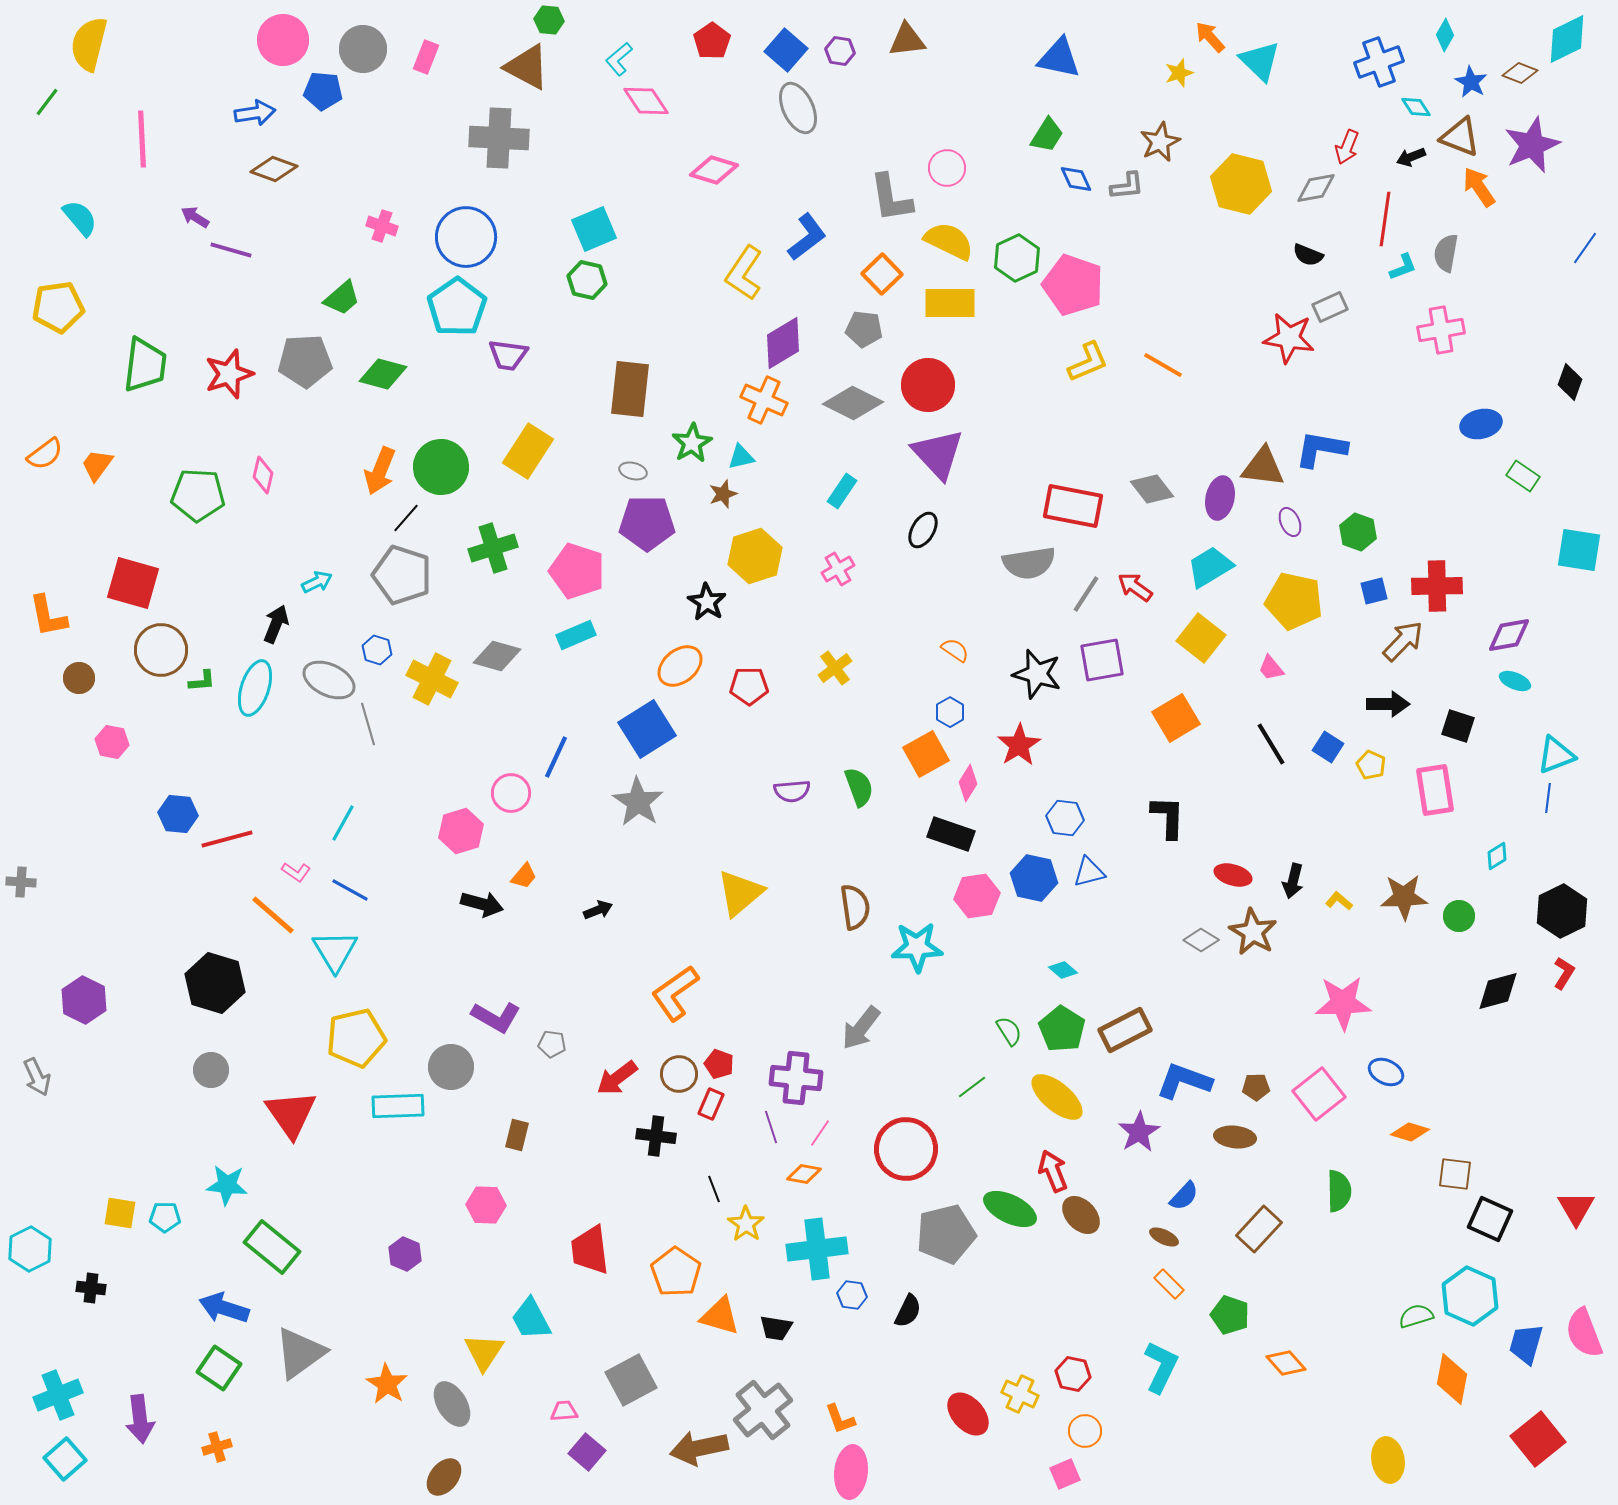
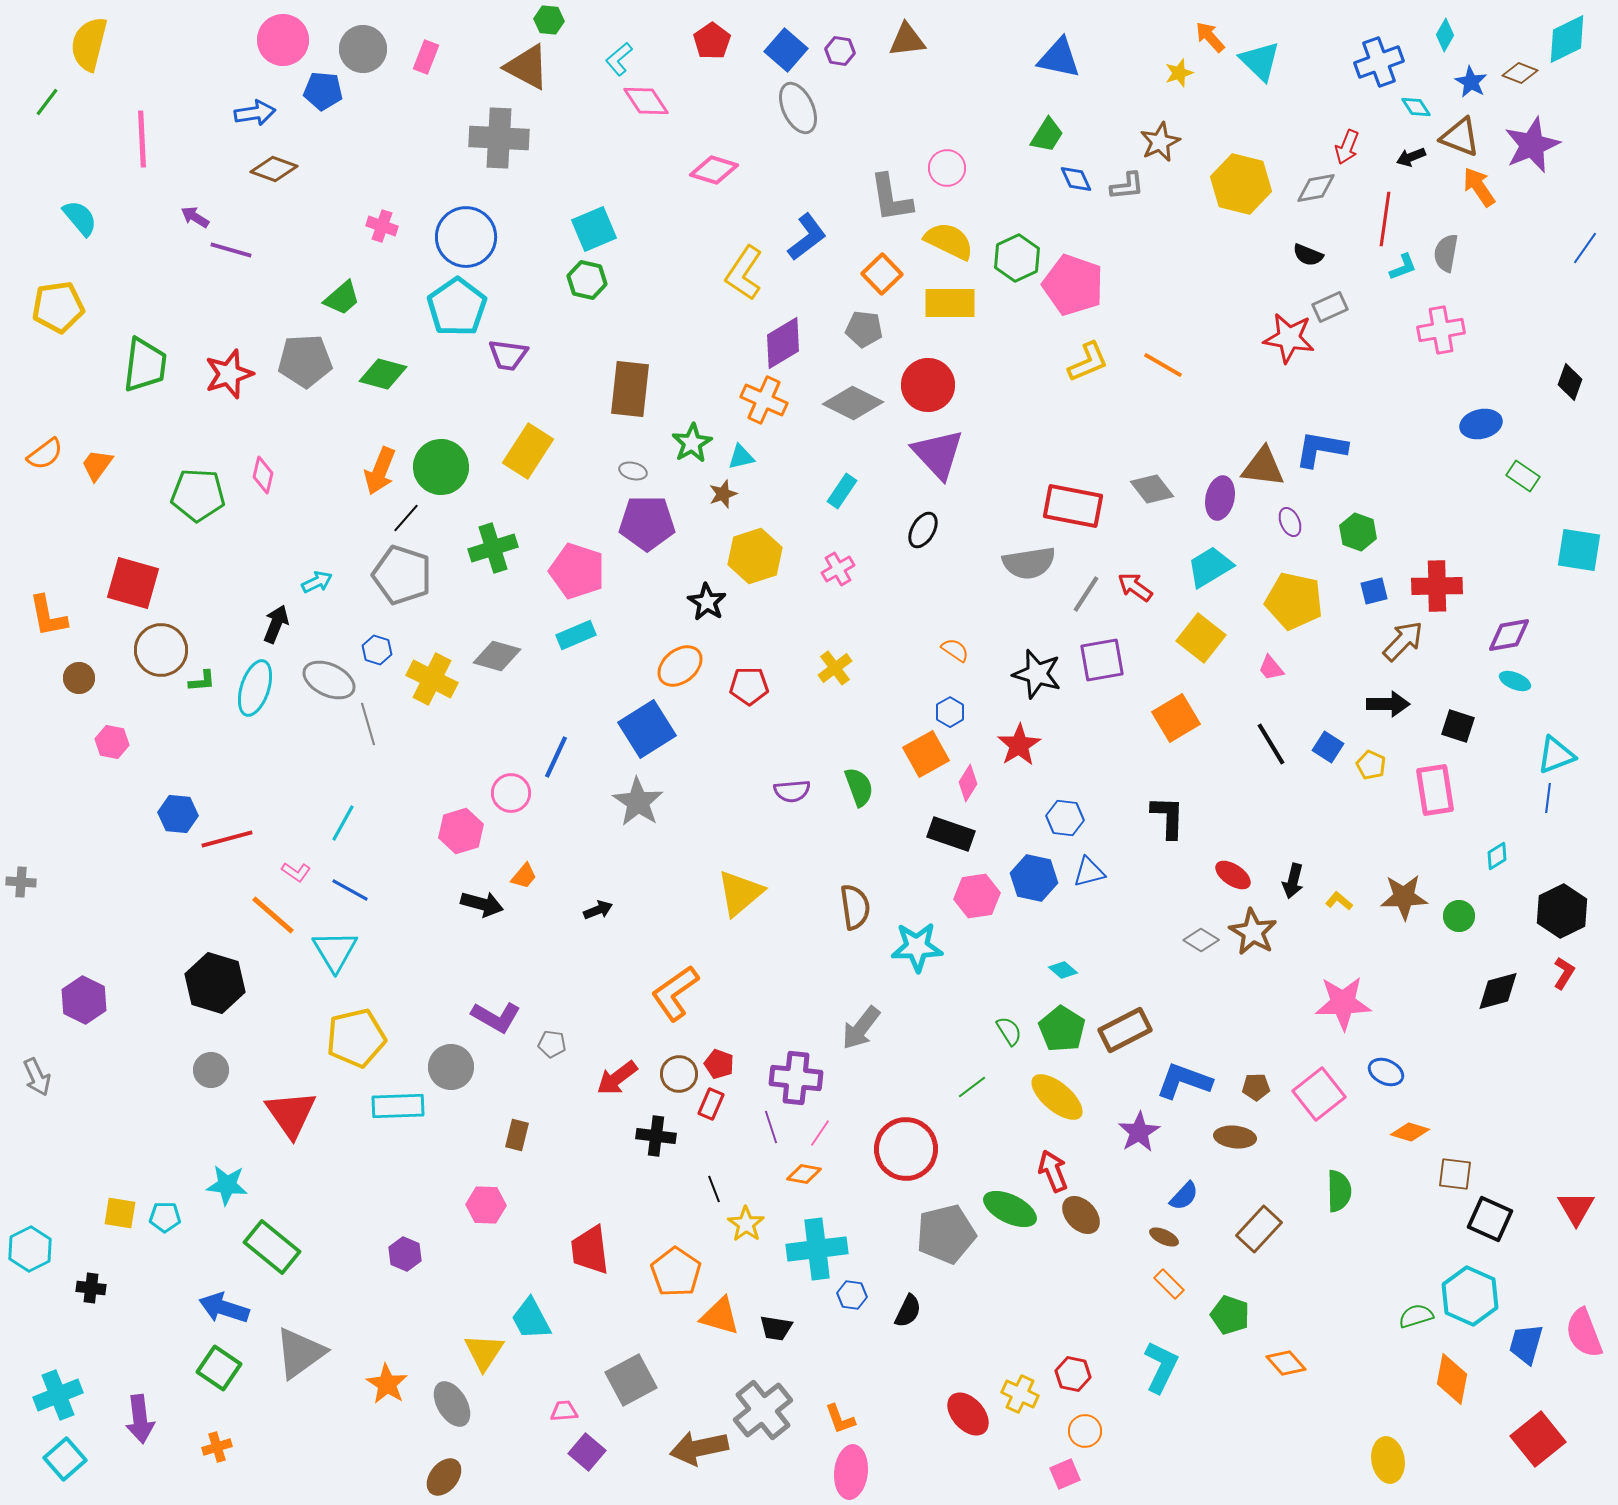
red ellipse at (1233, 875): rotated 18 degrees clockwise
